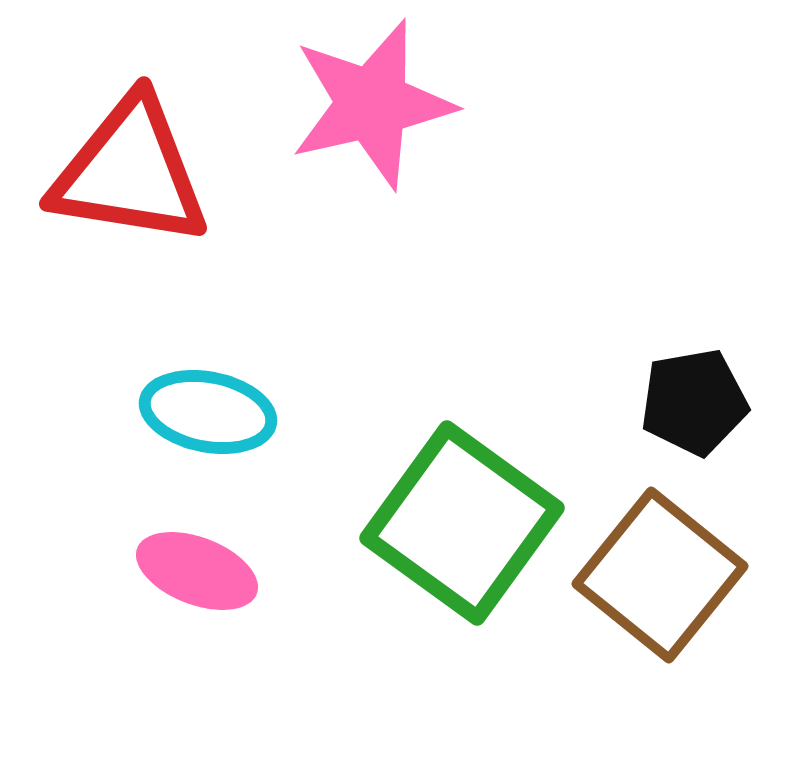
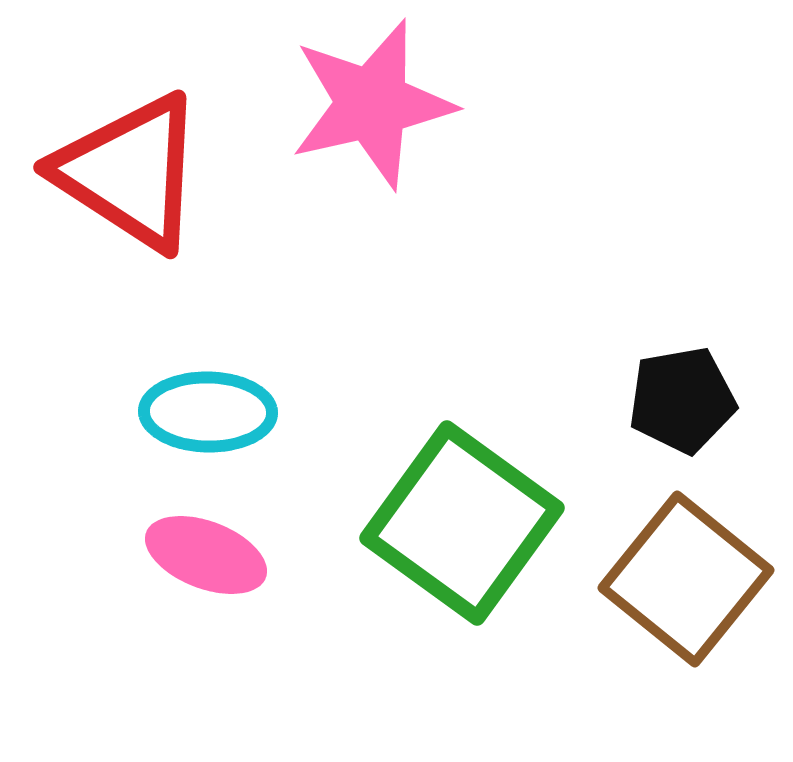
red triangle: rotated 24 degrees clockwise
black pentagon: moved 12 px left, 2 px up
cyan ellipse: rotated 10 degrees counterclockwise
pink ellipse: moved 9 px right, 16 px up
brown square: moved 26 px right, 4 px down
